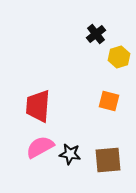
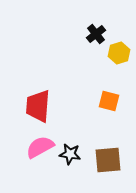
yellow hexagon: moved 4 px up
